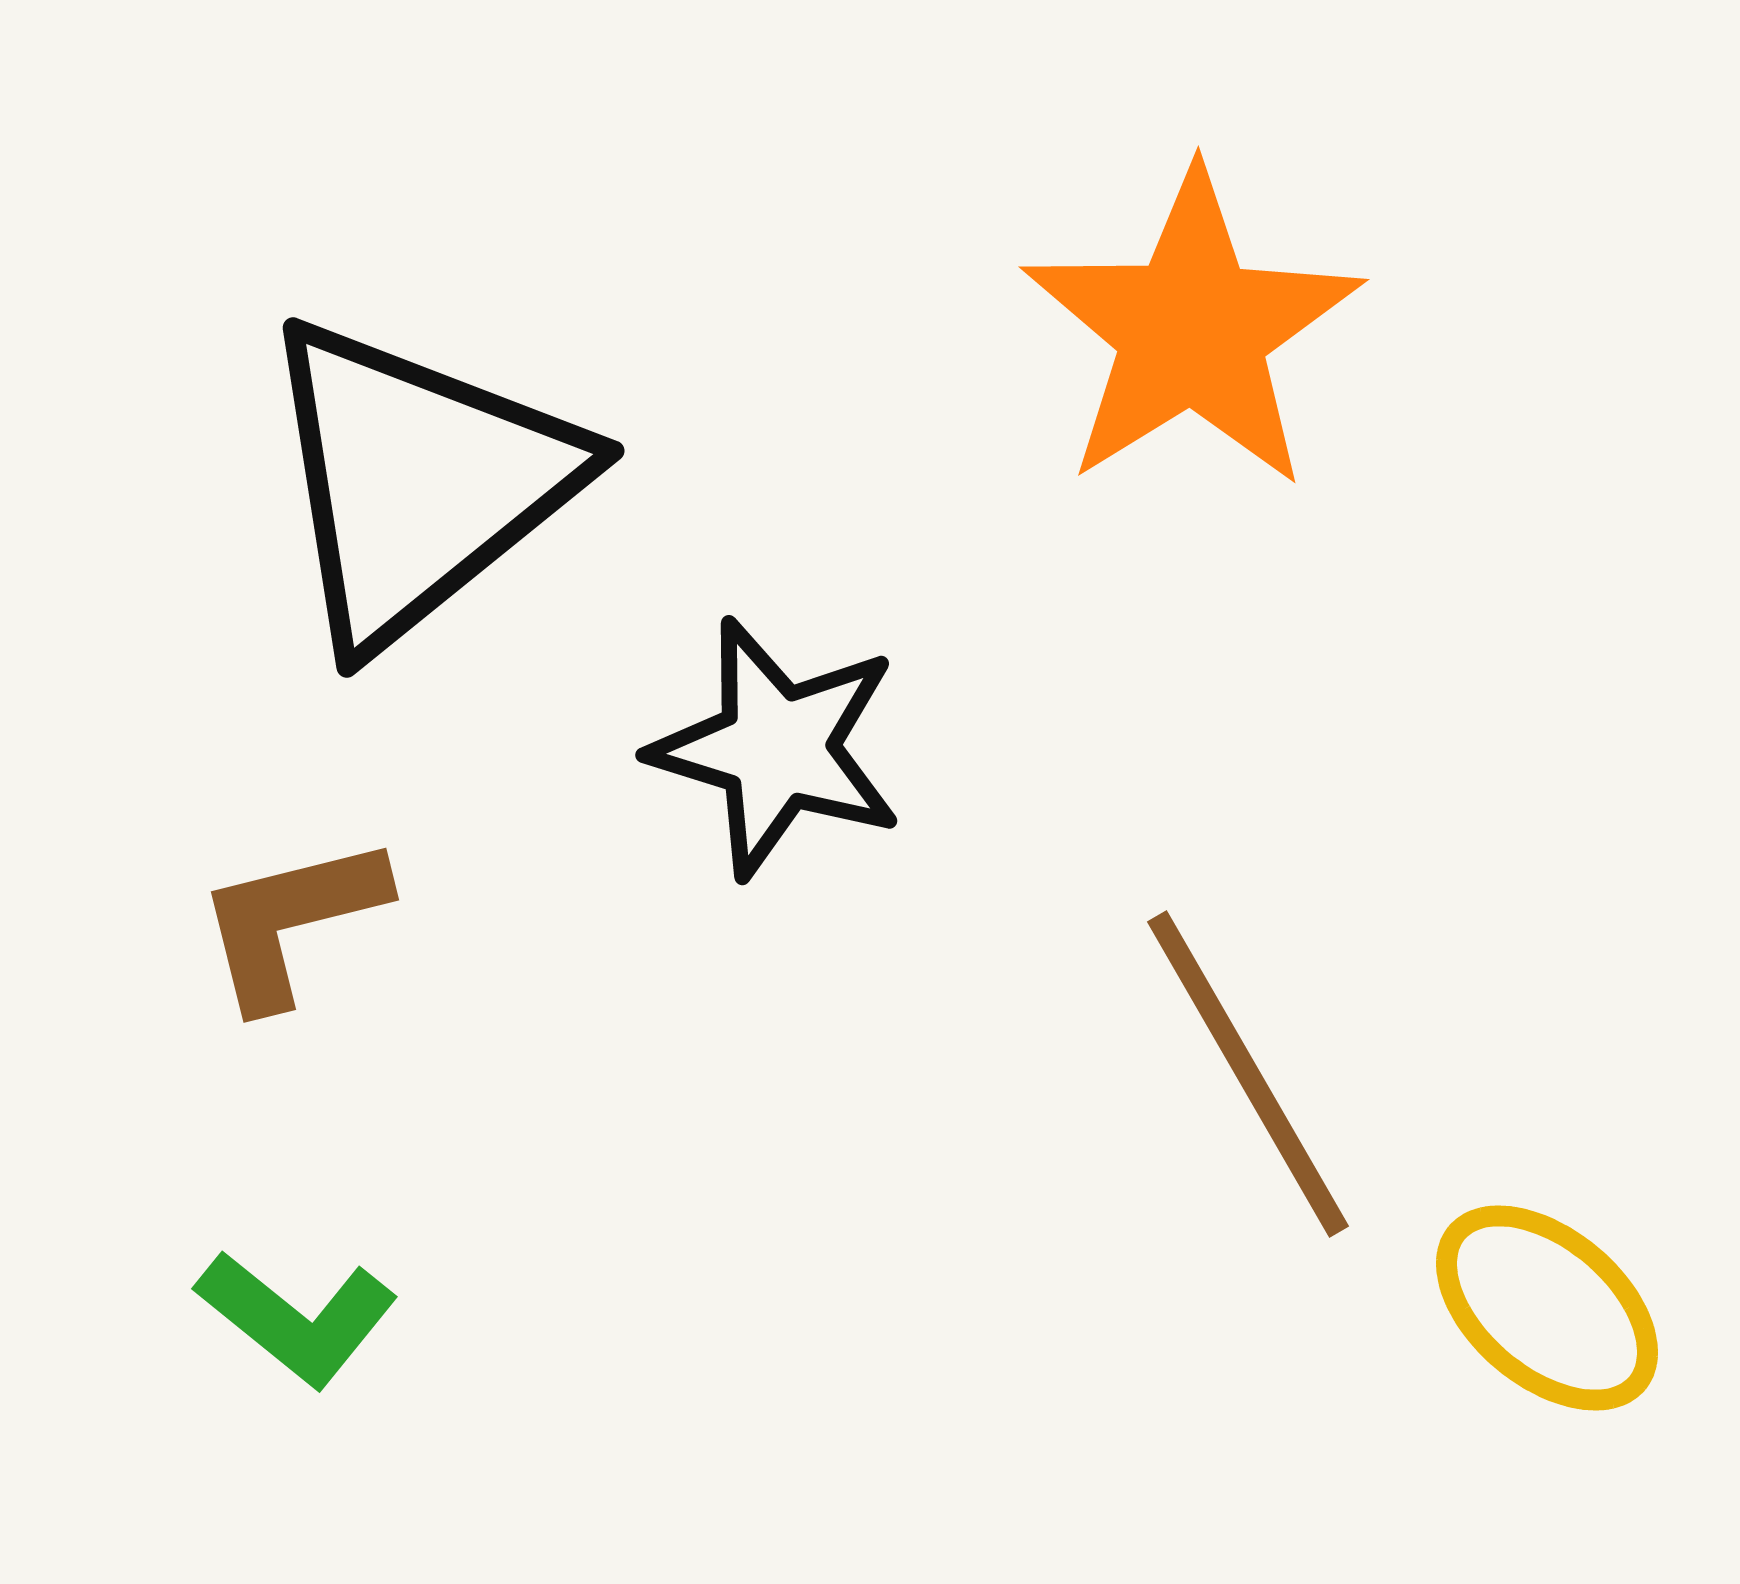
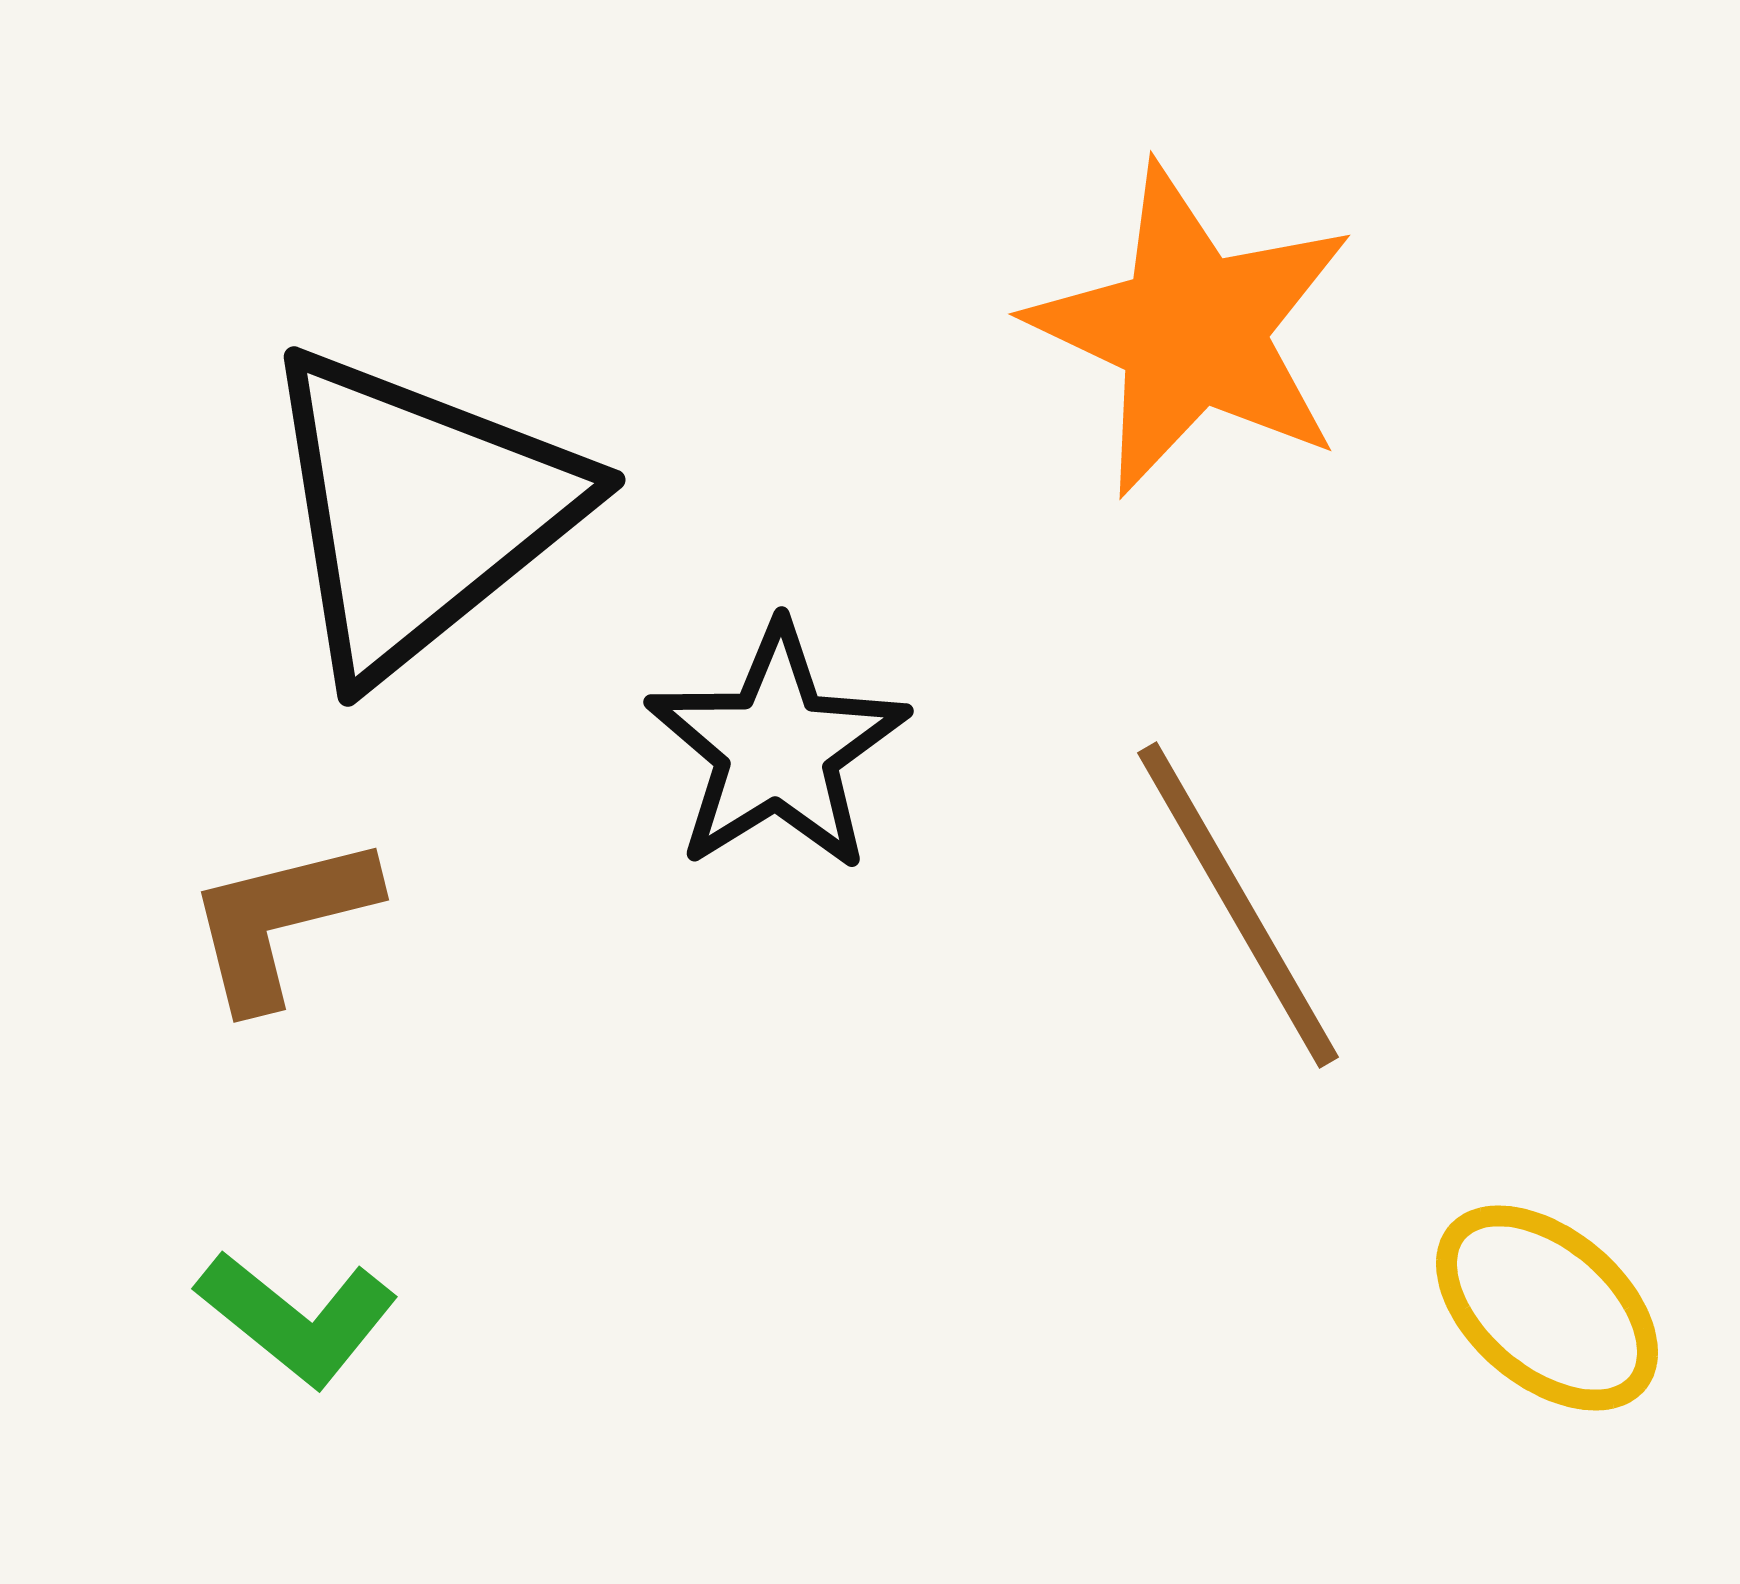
orange star: rotated 15 degrees counterclockwise
black triangle: moved 1 px right, 29 px down
black star: rotated 23 degrees clockwise
brown L-shape: moved 10 px left
brown line: moved 10 px left, 169 px up
